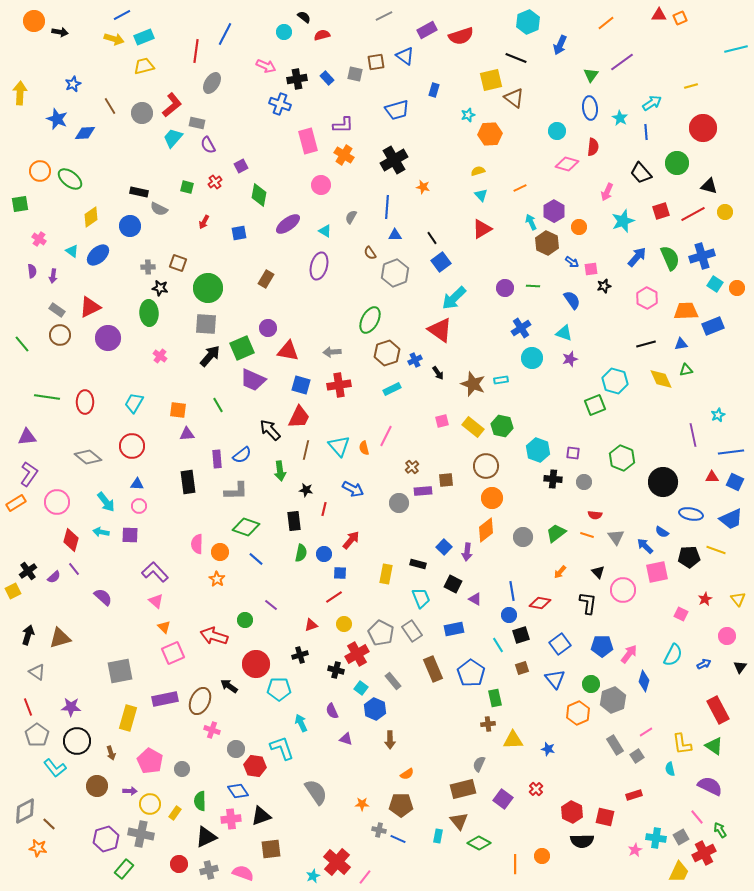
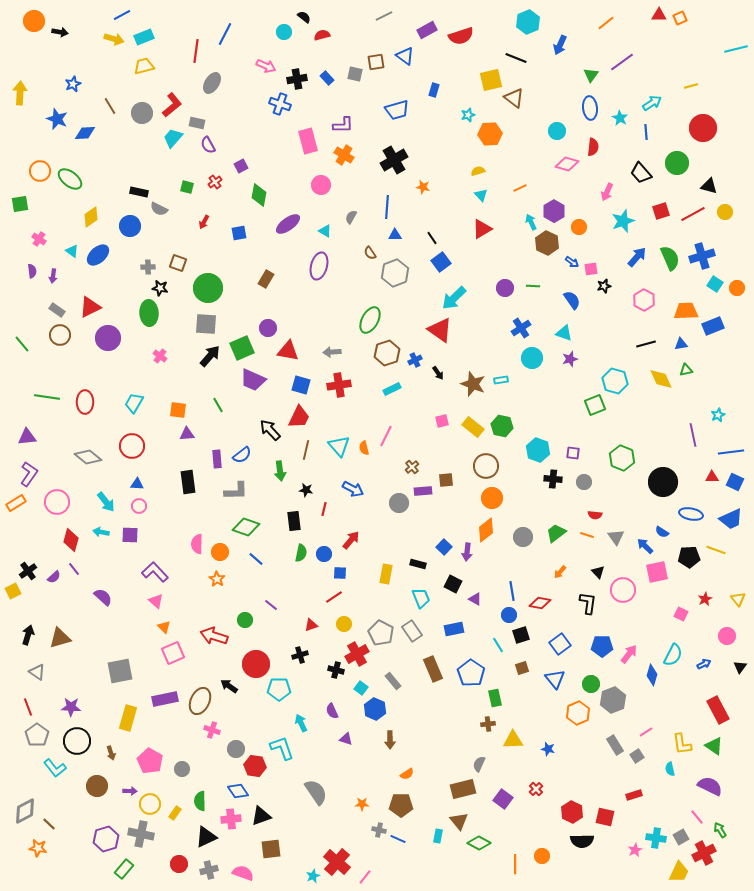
pink hexagon at (647, 298): moved 3 px left, 2 px down
blue diamond at (644, 681): moved 8 px right, 6 px up
